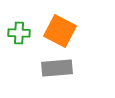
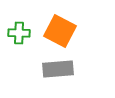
gray rectangle: moved 1 px right, 1 px down
